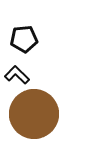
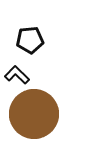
black pentagon: moved 6 px right, 1 px down
